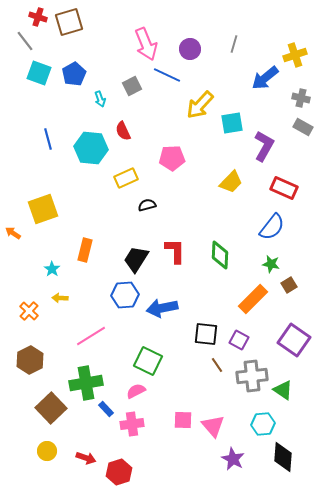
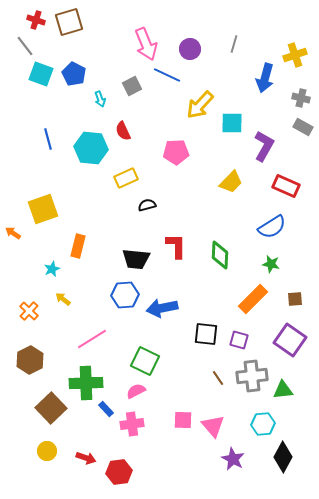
red cross at (38, 17): moved 2 px left, 3 px down
gray line at (25, 41): moved 5 px down
cyan square at (39, 73): moved 2 px right, 1 px down
blue pentagon at (74, 74): rotated 15 degrees counterclockwise
blue arrow at (265, 78): rotated 36 degrees counterclockwise
cyan square at (232, 123): rotated 10 degrees clockwise
pink pentagon at (172, 158): moved 4 px right, 6 px up
red rectangle at (284, 188): moved 2 px right, 2 px up
blue semicircle at (272, 227): rotated 20 degrees clockwise
orange rectangle at (85, 250): moved 7 px left, 4 px up
red L-shape at (175, 251): moved 1 px right, 5 px up
black trapezoid at (136, 259): rotated 116 degrees counterclockwise
cyan star at (52, 269): rotated 14 degrees clockwise
brown square at (289, 285): moved 6 px right, 14 px down; rotated 28 degrees clockwise
yellow arrow at (60, 298): moved 3 px right, 1 px down; rotated 35 degrees clockwise
pink line at (91, 336): moved 1 px right, 3 px down
purple square at (239, 340): rotated 12 degrees counterclockwise
purple square at (294, 340): moved 4 px left
green square at (148, 361): moved 3 px left
brown line at (217, 365): moved 1 px right, 13 px down
green cross at (86, 383): rotated 8 degrees clockwise
green triangle at (283, 390): rotated 40 degrees counterclockwise
black diamond at (283, 457): rotated 24 degrees clockwise
red hexagon at (119, 472): rotated 10 degrees clockwise
